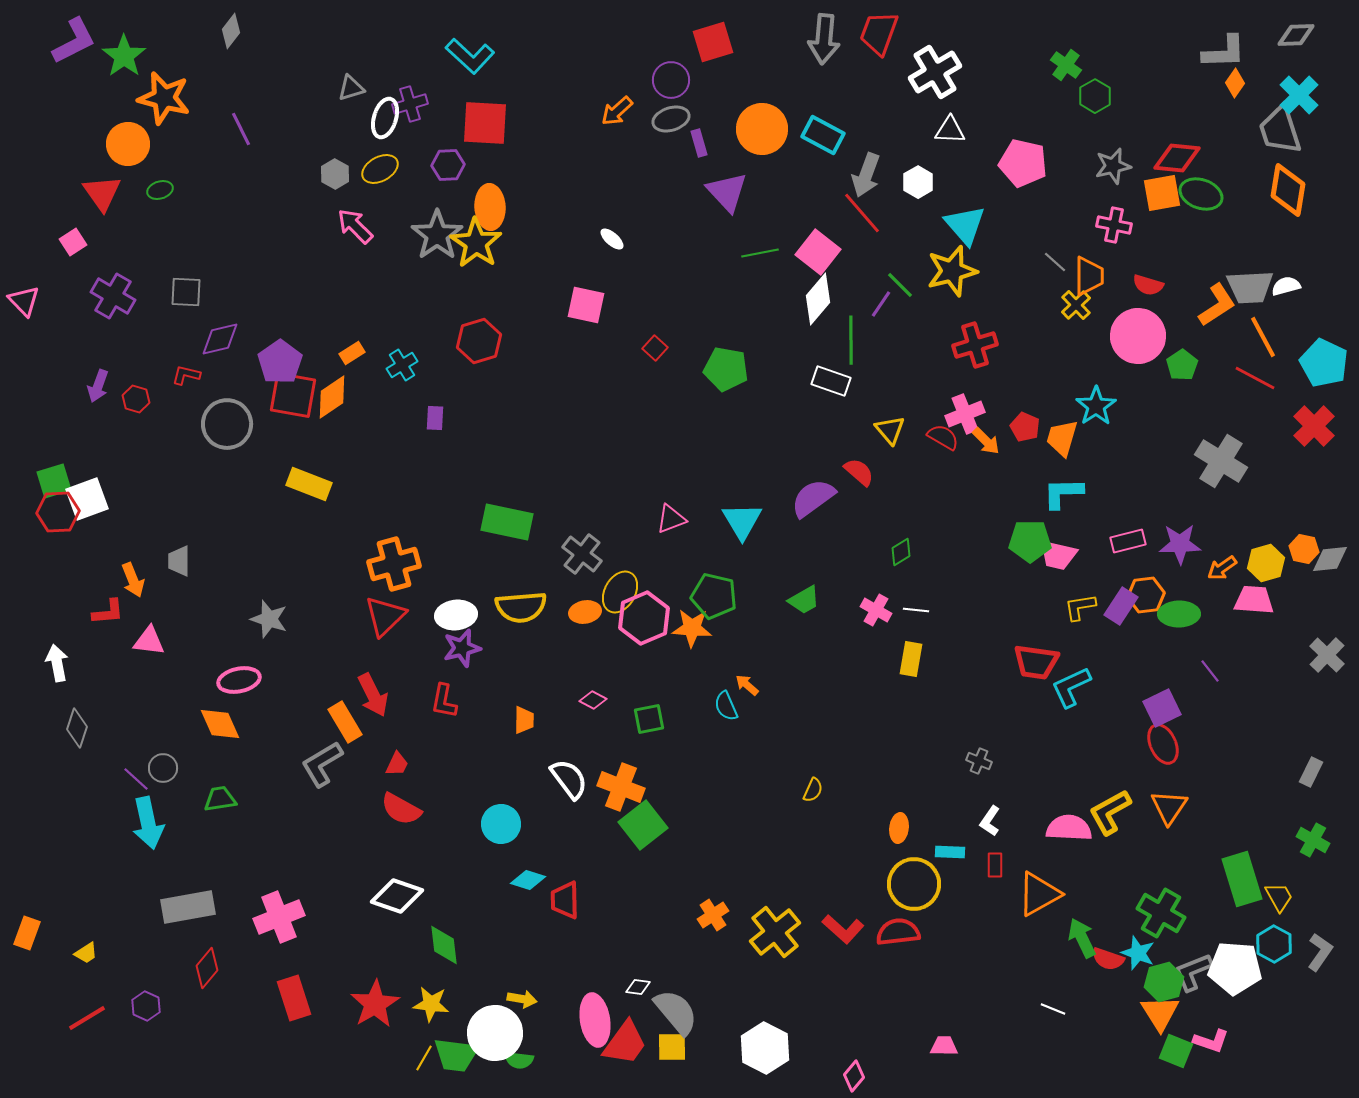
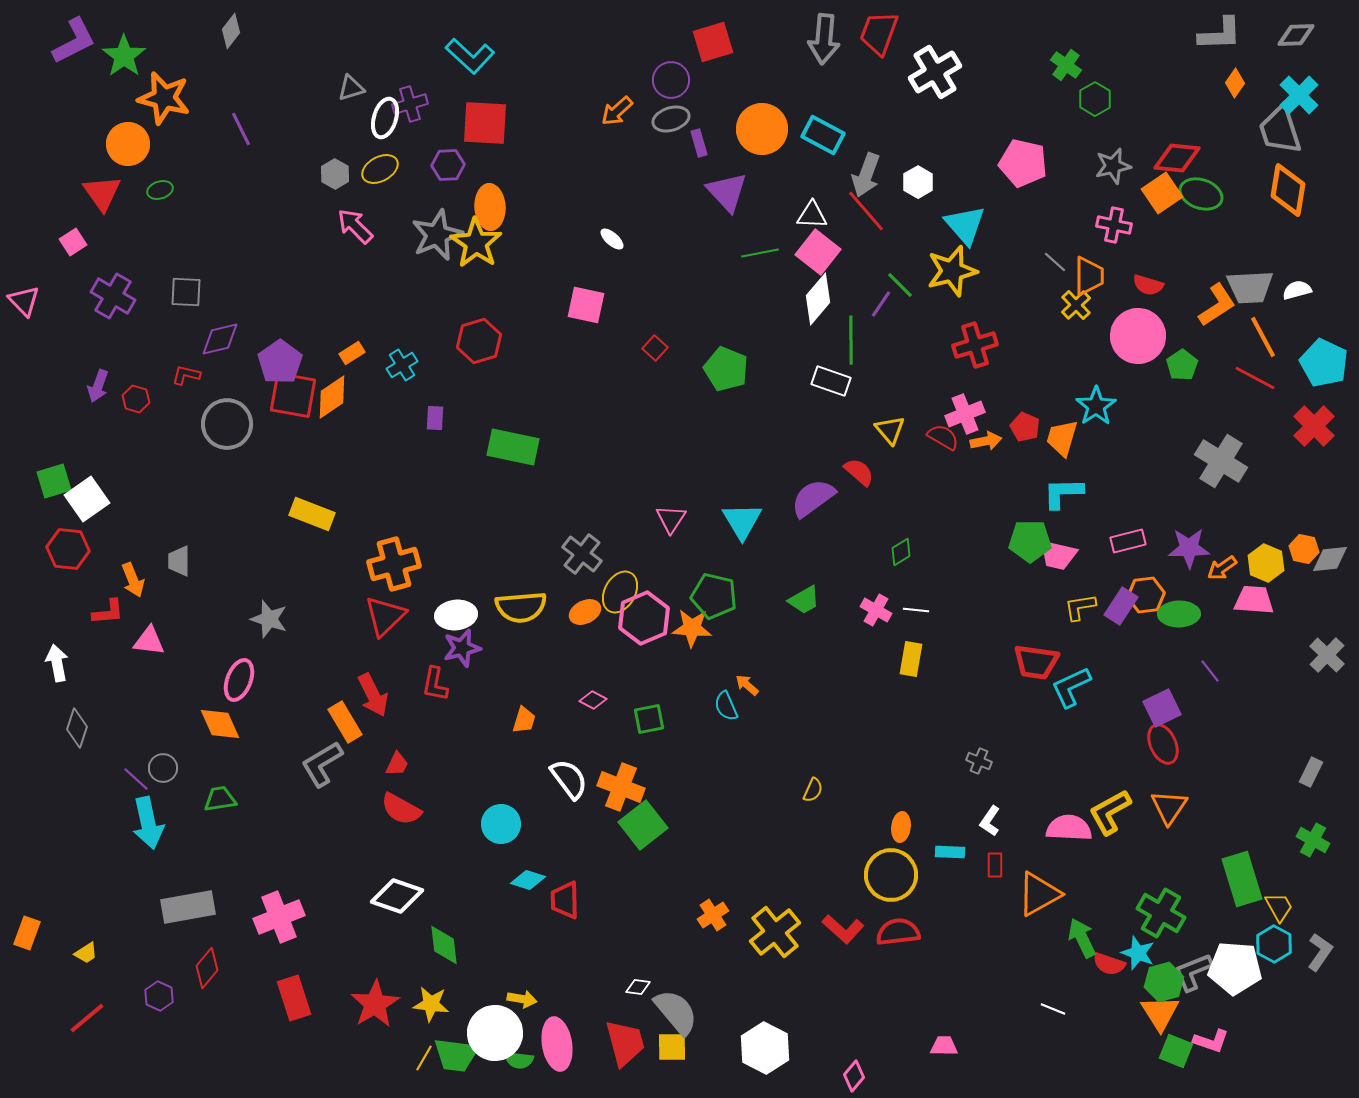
gray L-shape at (1224, 52): moved 4 px left, 18 px up
green hexagon at (1095, 96): moved 3 px down
white triangle at (950, 130): moved 138 px left, 85 px down
orange square at (1162, 193): rotated 24 degrees counterclockwise
red line at (862, 213): moved 4 px right, 2 px up
gray star at (437, 235): rotated 12 degrees clockwise
white semicircle at (1286, 286): moved 11 px right, 4 px down
green pentagon at (726, 369): rotated 12 degrees clockwise
orange arrow at (986, 441): rotated 56 degrees counterclockwise
yellow rectangle at (309, 484): moved 3 px right, 30 px down
white square at (87, 499): rotated 15 degrees counterclockwise
red hexagon at (58, 512): moved 10 px right, 37 px down; rotated 9 degrees clockwise
pink triangle at (671, 519): rotated 36 degrees counterclockwise
green rectangle at (507, 522): moved 6 px right, 75 px up
purple star at (1180, 544): moved 9 px right, 4 px down
yellow hexagon at (1266, 563): rotated 21 degrees counterclockwise
orange ellipse at (585, 612): rotated 16 degrees counterclockwise
pink ellipse at (239, 680): rotated 57 degrees counterclockwise
red L-shape at (444, 701): moved 9 px left, 17 px up
orange trapezoid at (524, 720): rotated 16 degrees clockwise
orange ellipse at (899, 828): moved 2 px right, 1 px up
yellow circle at (914, 884): moved 23 px left, 9 px up
yellow trapezoid at (1279, 897): moved 10 px down
red semicircle at (1108, 959): moved 1 px right, 5 px down
purple hexagon at (146, 1006): moved 13 px right, 10 px up
red line at (87, 1018): rotated 9 degrees counterclockwise
pink ellipse at (595, 1020): moved 38 px left, 24 px down
red trapezoid at (625, 1043): rotated 51 degrees counterclockwise
